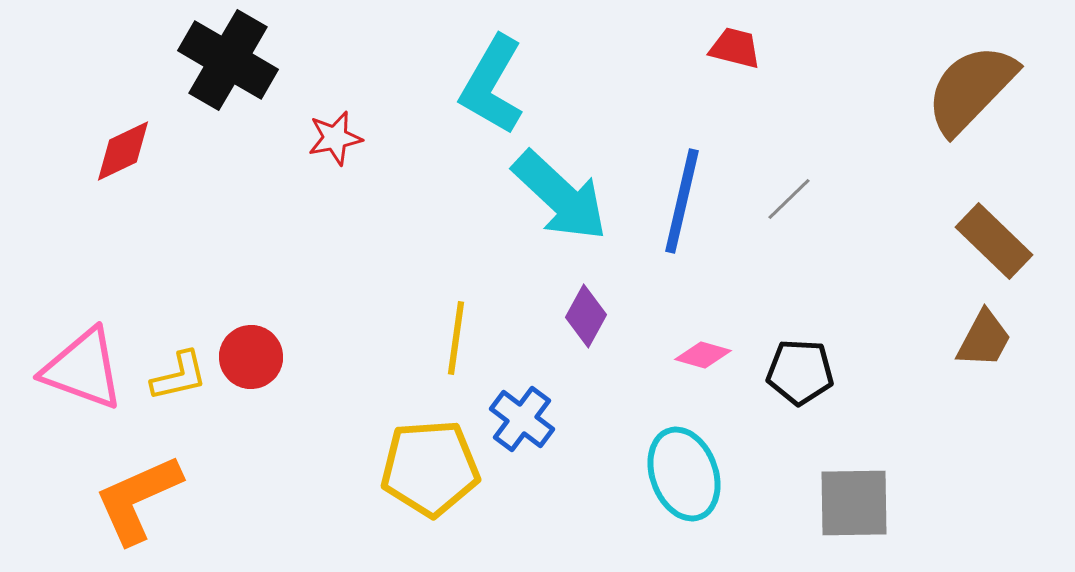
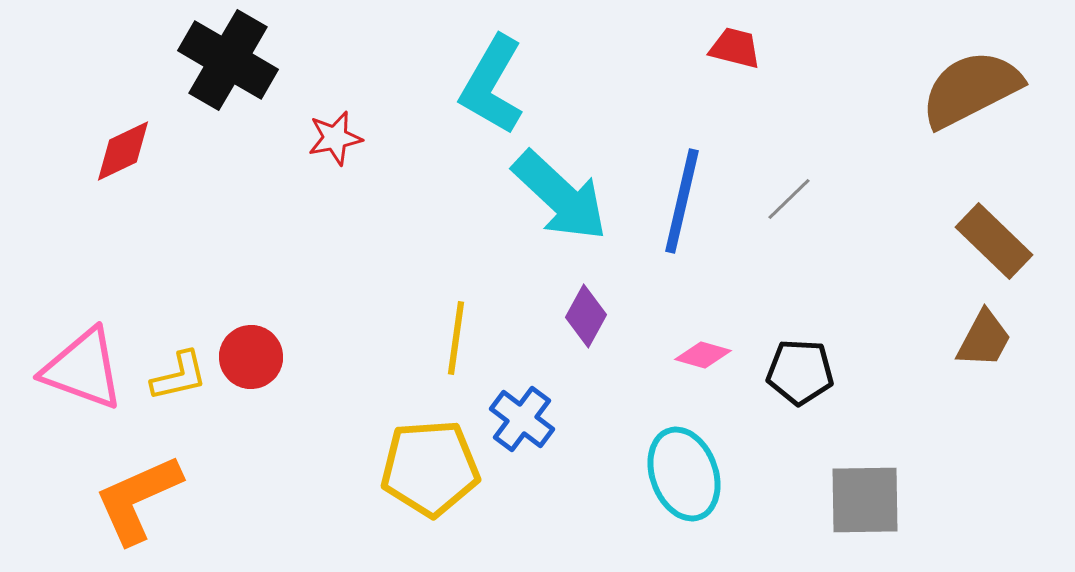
brown semicircle: rotated 19 degrees clockwise
gray square: moved 11 px right, 3 px up
